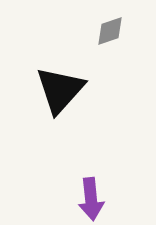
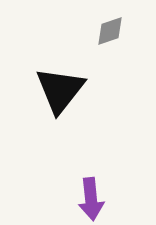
black triangle: rotated 4 degrees counterclockwise
